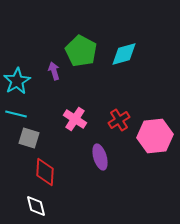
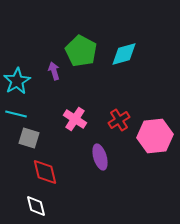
red diamond: rotated 16 degrees counterclockwise
